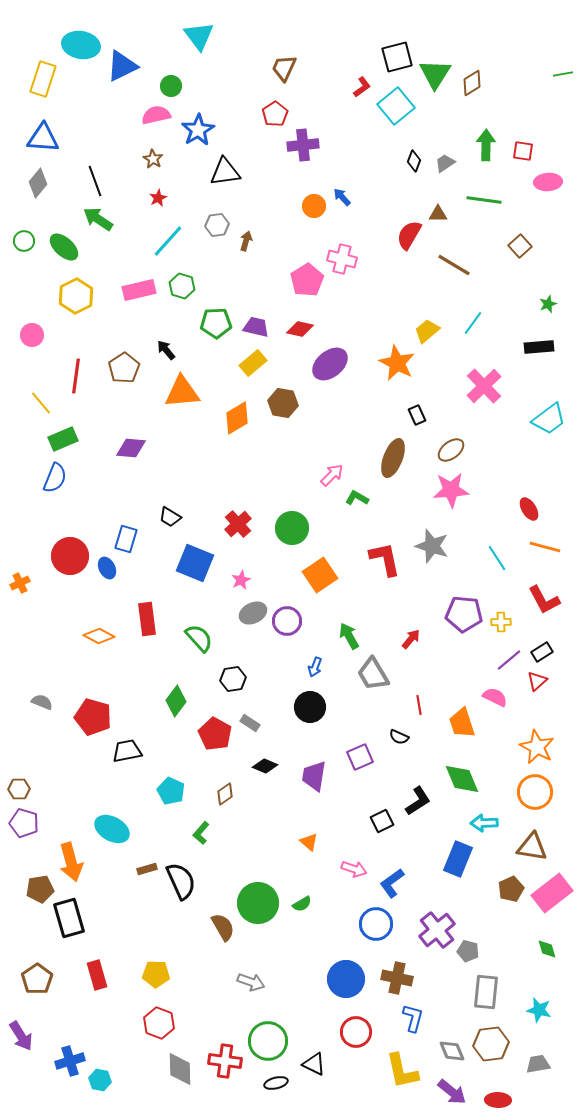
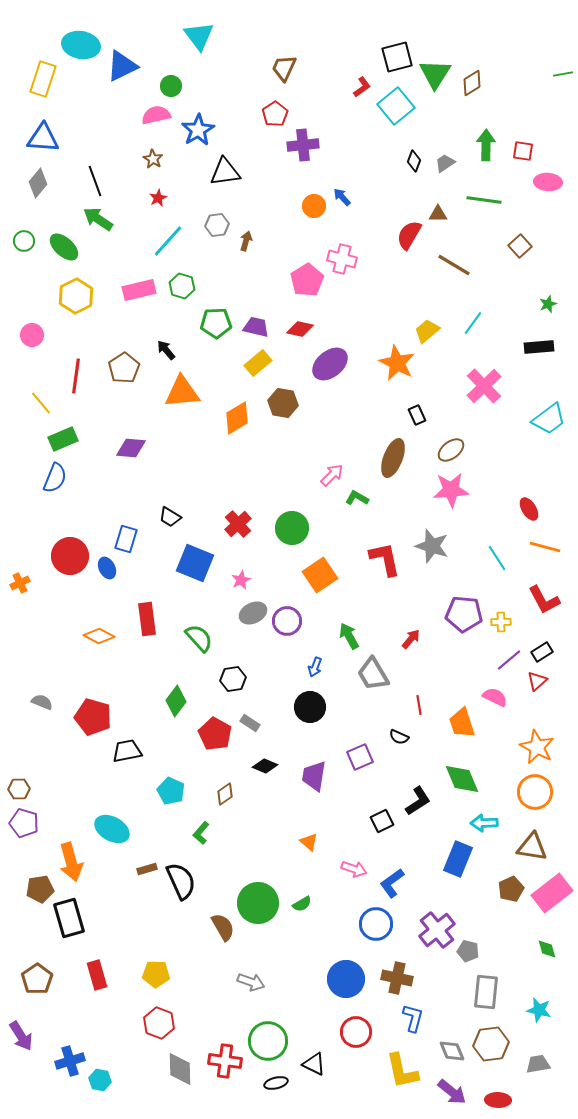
pink ellipse at (548, 182): rotated 8 degrees clockwise
yellow rectangle at (253, 363): moved 5 px right
